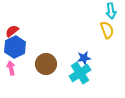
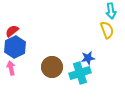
blue star: moved 4 px right
brown circle: moved 6 px right, 3 px down
cyan cross: rotated 15 degrees clockwise
